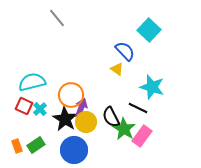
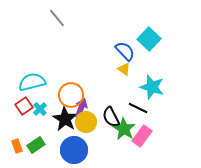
cyan square: moved 9 px down
yellow triangle: moved 7 px right
red square: rotated 30 degrees clockwise
